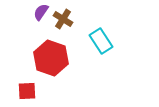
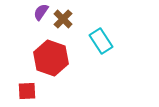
brown cross: rotated 12 degrees clockwise
